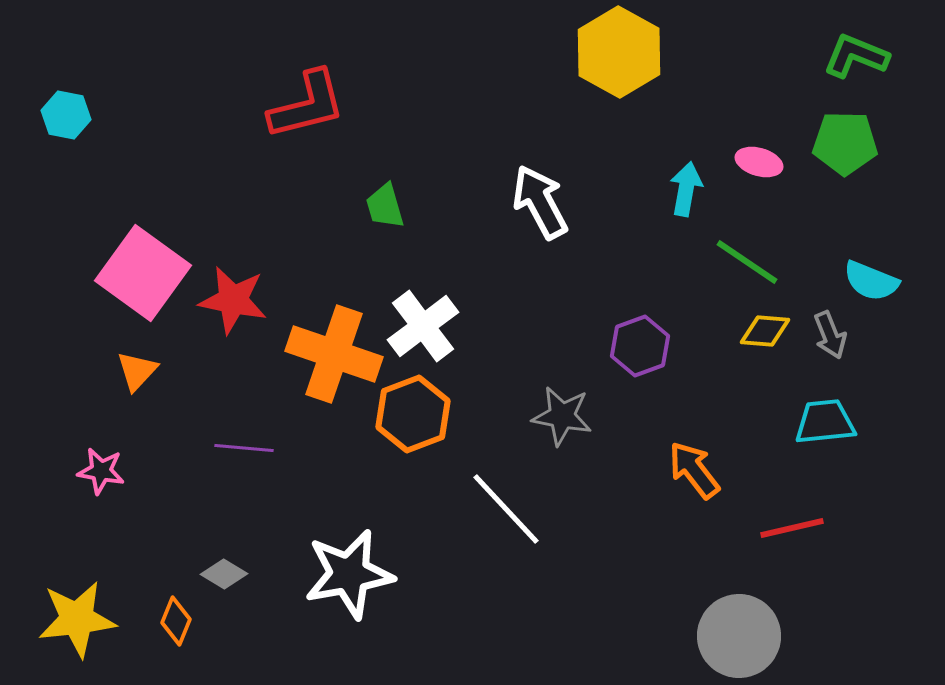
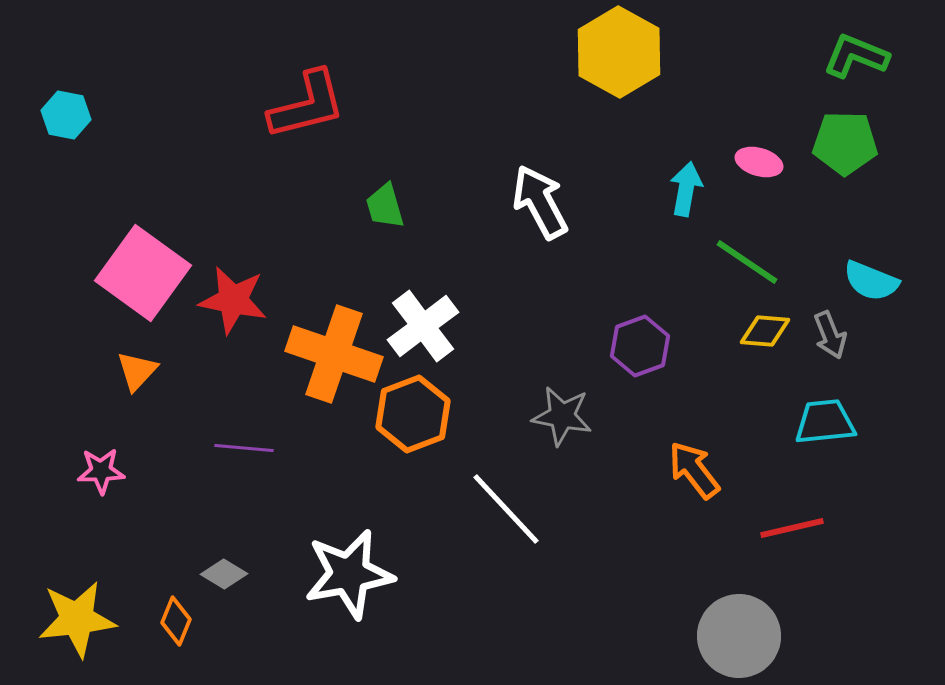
pink star: rotated 12 degrees counterclockwise
